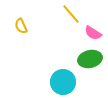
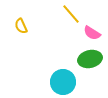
pink semicircle: moved 1 px left
